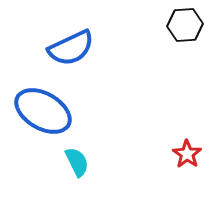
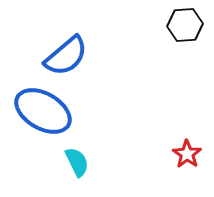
blue semicircle: moved 5 px left, 8 px down; rotated 15 degrees counterclockwise
